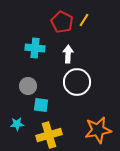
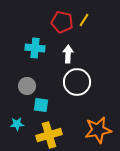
red pentagon: rotated 15 degrees counterclockwise
gray circle: moved 1 px left
